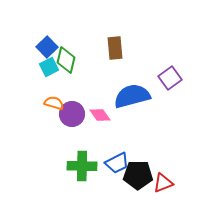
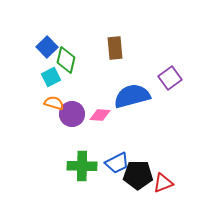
cyan square: moved 2 px right, 10 px down
pink diamond: rotated 50 degrees counterclockwise
